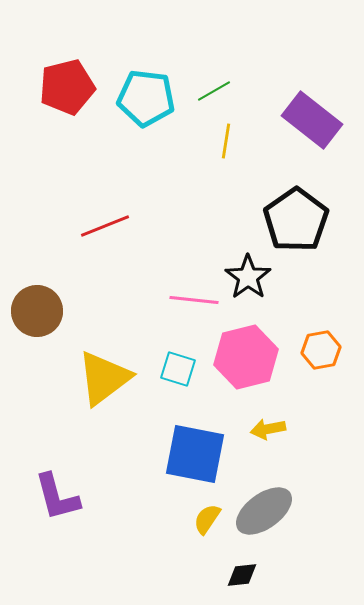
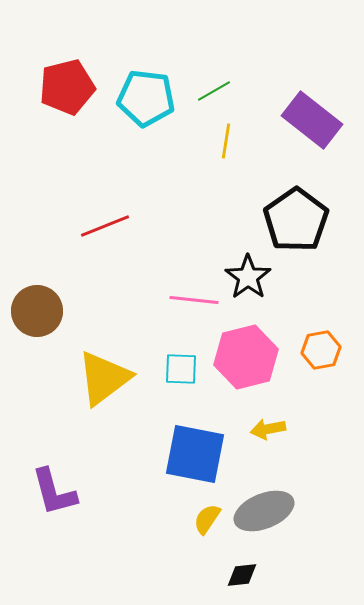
cyan square: moved 3 px right; rotated 15 degrees counterclockwise
purple L-shape: moved 3 px left, 5 px up
gray ellipse: rotated 14 degrees clockwise
